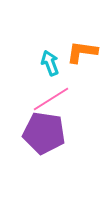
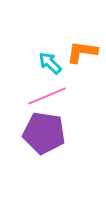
cyan arrow: rotated 25 degrees counterclockwise
pink line: moved 4 px left, 3 px up; rotated 9 degrees clockwise
